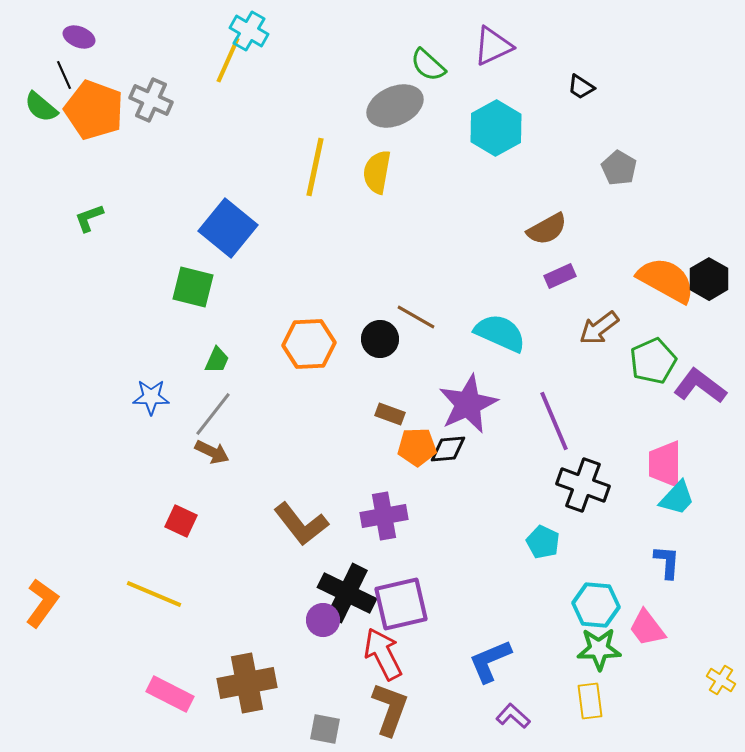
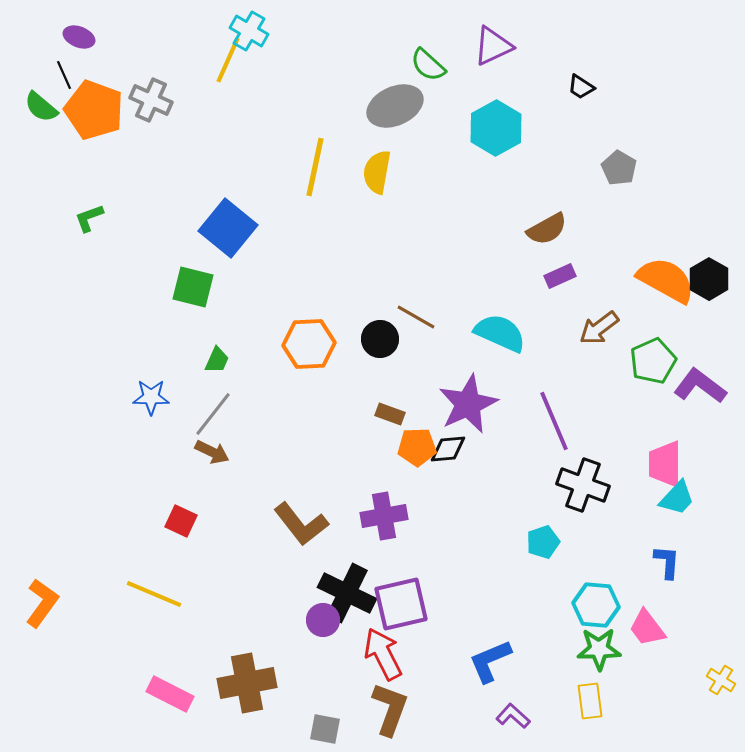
cyan pentagon at (543, 542): rotated 28 degrees clockwise
